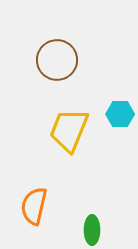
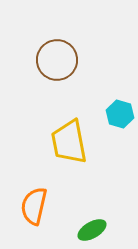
cyan hexagon: rotated 16 degrees clockwise
yellow trapezoid: moved 12 px down; rotated 33 degrees counterclockwise
green ellipse: rotated 60 degrees clockwise
